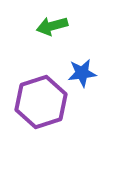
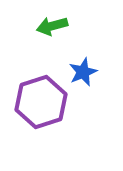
blue star: moved 1 px right, 1 px up; rotated 16 degrees counterclockwise
